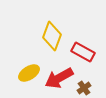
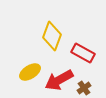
red rectangle: moved 1 px down
yellow ellipse: moved 1 px right, 1 px up
red arrow: moved 2 px down
